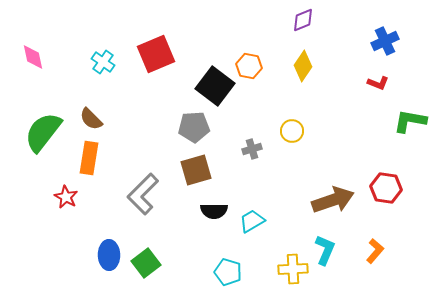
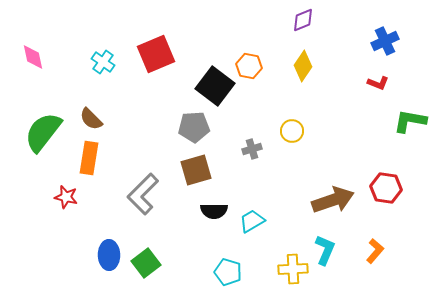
red star: rotated 15 degrees counterclockwise
